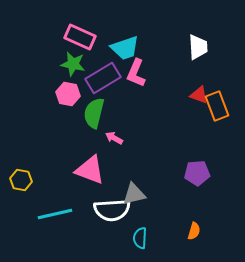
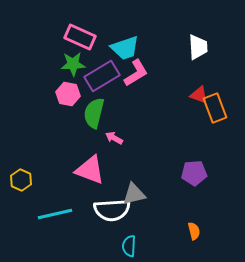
green star: rotated 15 degrees counterclockwise
pink L-shape: rotated 144 degrees counterclockwise
purple rectangle: moved 1 px left, 2 px up
orange rectangle: moved 2 px left, 2 px down
purple pentagon: moved 3 px left
yellow hexagon: rotated 15 degrees clockwise
orange semicircle: rotated 30 degrees counterclockwise
cyan semicircle: moved 11 px left, 8 px down
